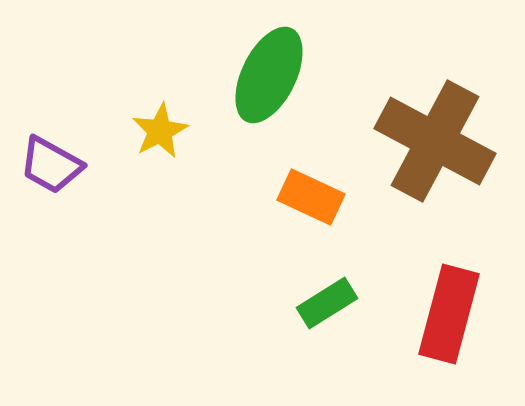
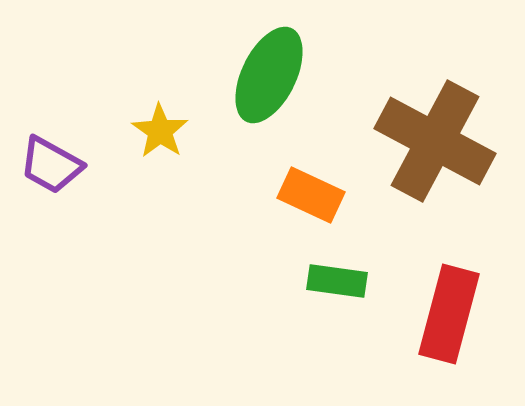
yellow star: rotated 10 degrees counterclockwise
orange rectangle: moved 2 px up
green rectangle: moved 10 px right, 22 px up; rotated 40 degrees clockwise
